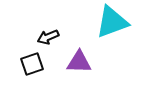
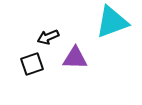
purple triangle: moved 4 px left, 4 px up
